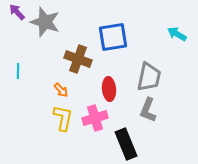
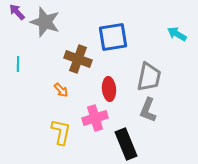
cyan line: moved 7 px up
yellow L-shape: moved 2 px left, 14 px down
